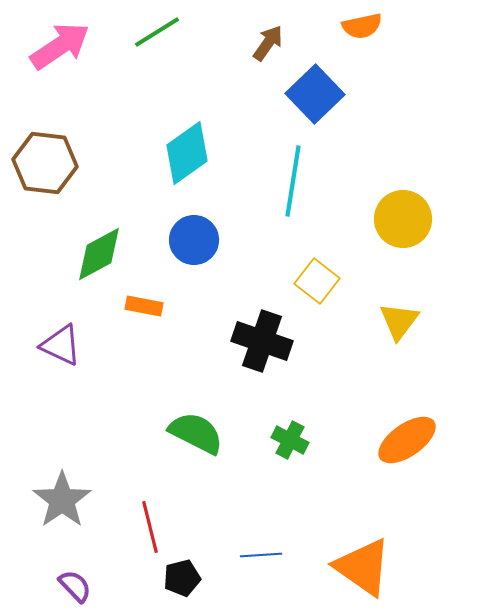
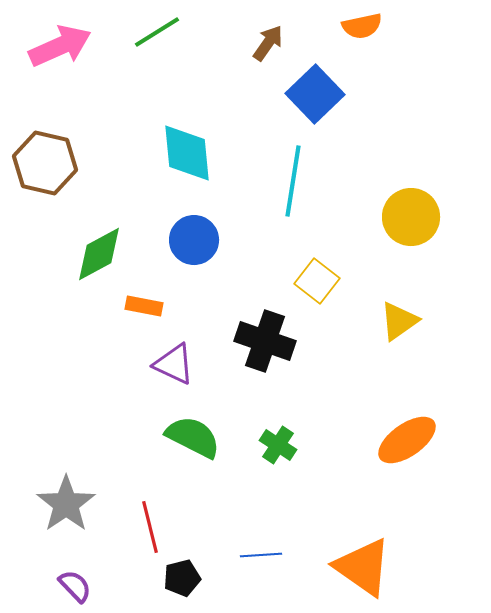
pink arrow: rotated 10 degrees clockwise
cyan diamond: rotated 60 degrees counterclockwise
brown hexagon: rotated 6 degrees clockwise
yellow circle: moved 8 px right, 2 px up
yellow triangle: rotated 18 degrees clockwise
black cross: moved 3 px right
purple triangle: moved 113 px right, 19 px down
green semicircle: moved 3 px left, 4 px down
green cross: moved 12 px left, 5 px down; rotated 6 degrees clockwise
gray star: moved 4 px right, 4 px down
